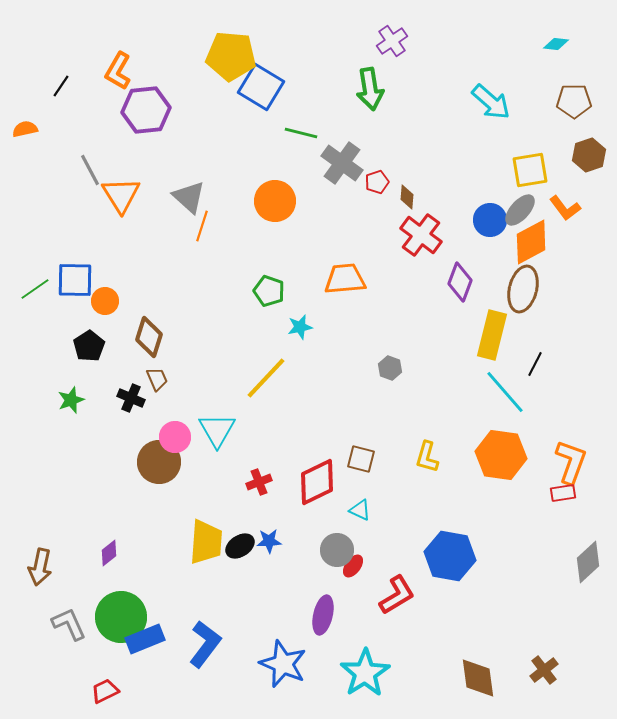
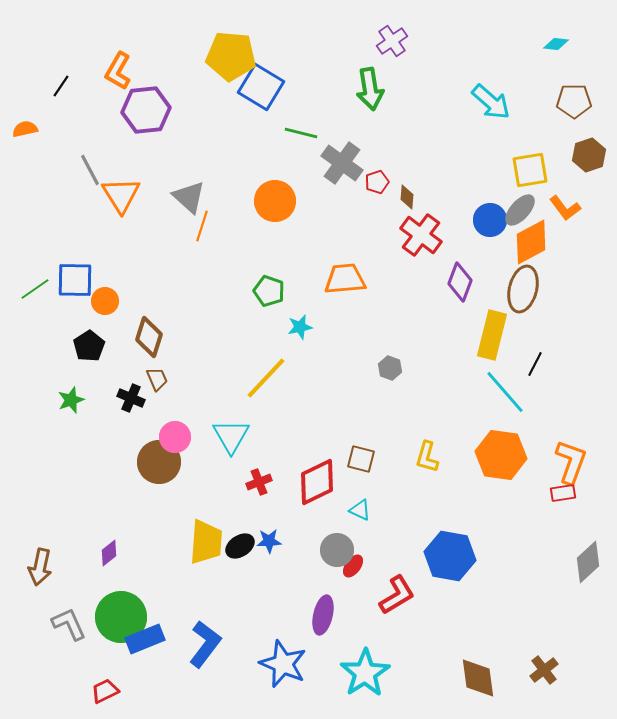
cyan triangle at (217, 430): moved 14 px right, 6 px down
